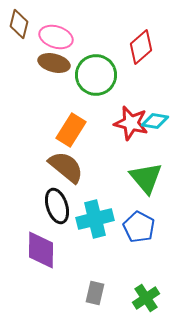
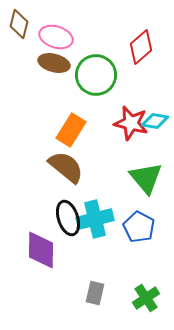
black ellipse: moved 11 px right, 12 px down
